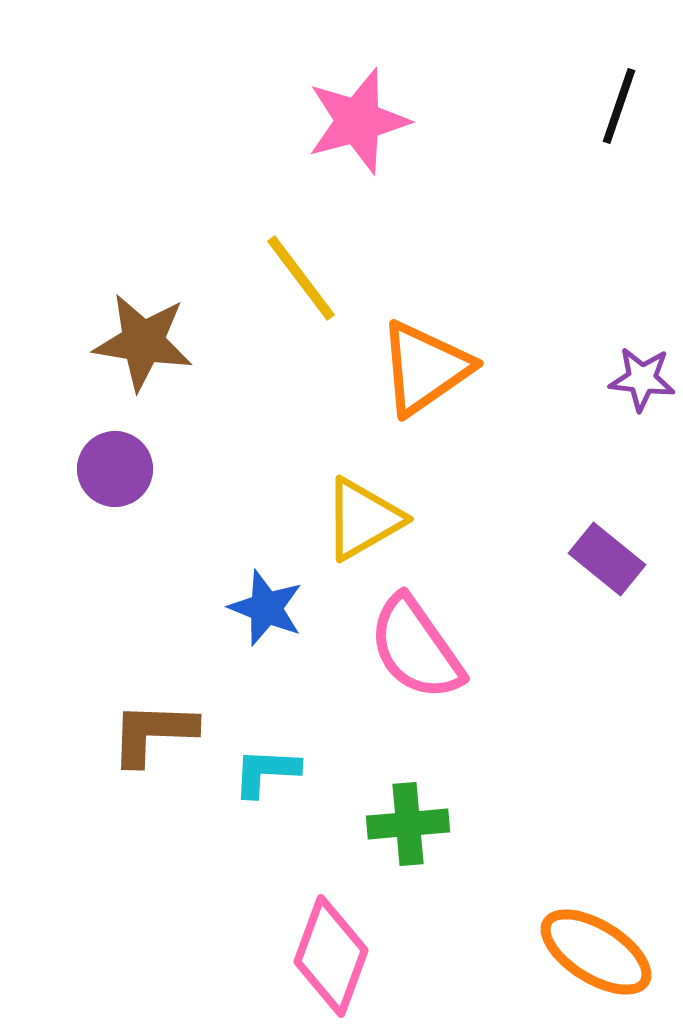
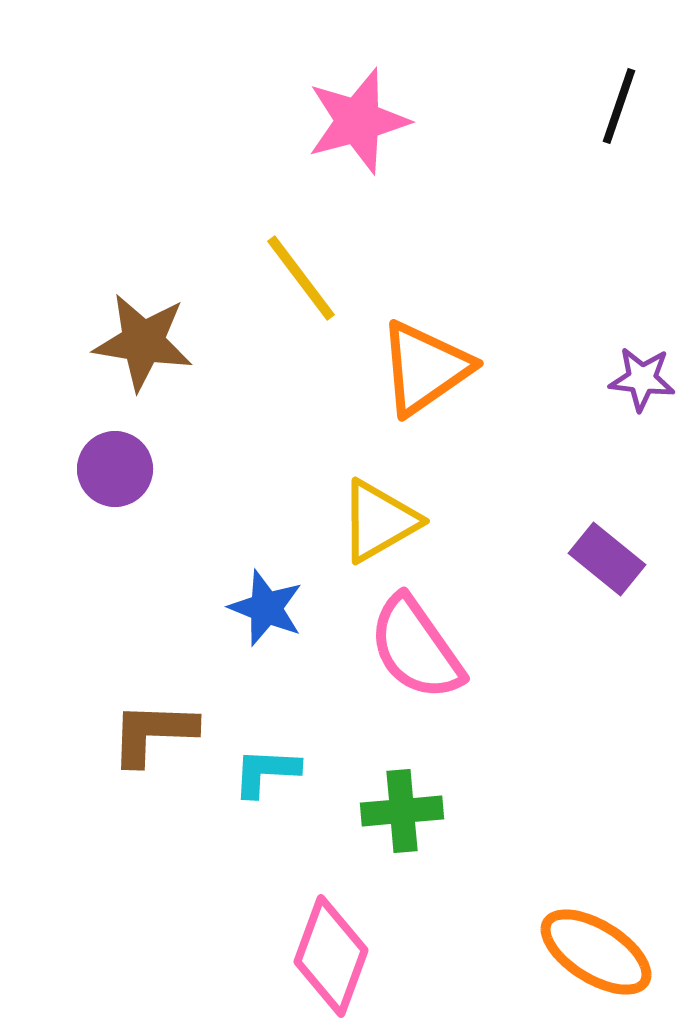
yellow triangle: moved 16 px right, 2 px down
green cross: moved 6 px left, 13 px up
